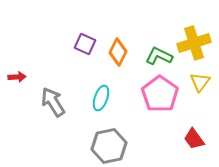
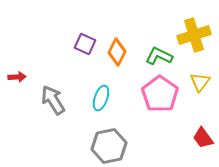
yellow cross: moved 8 px up
orange diamond: moved 1 px left
gray arrow: moved 2 px up
red trapezoid: moved 9 px right, 1 px up
